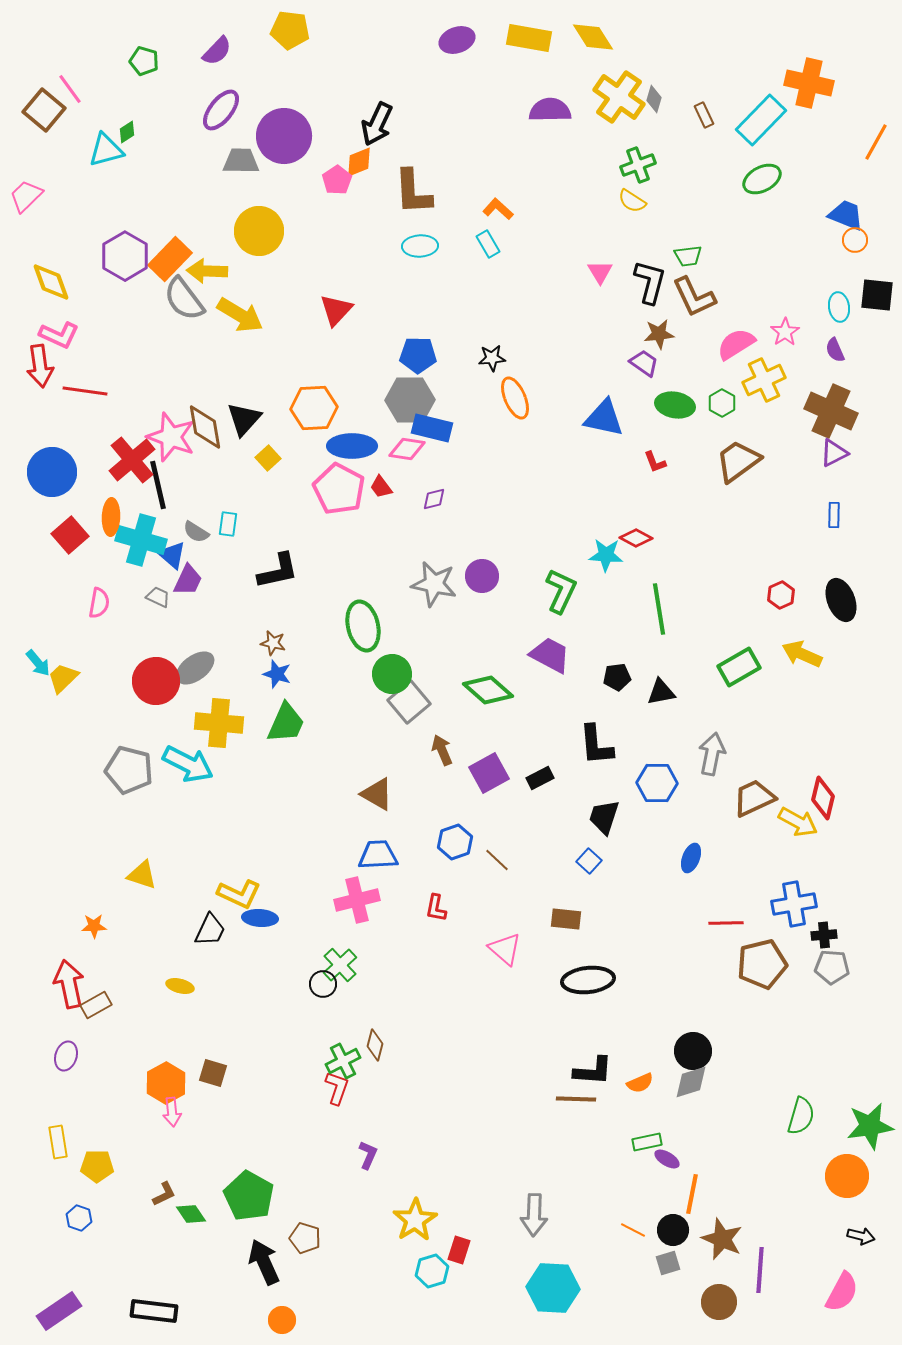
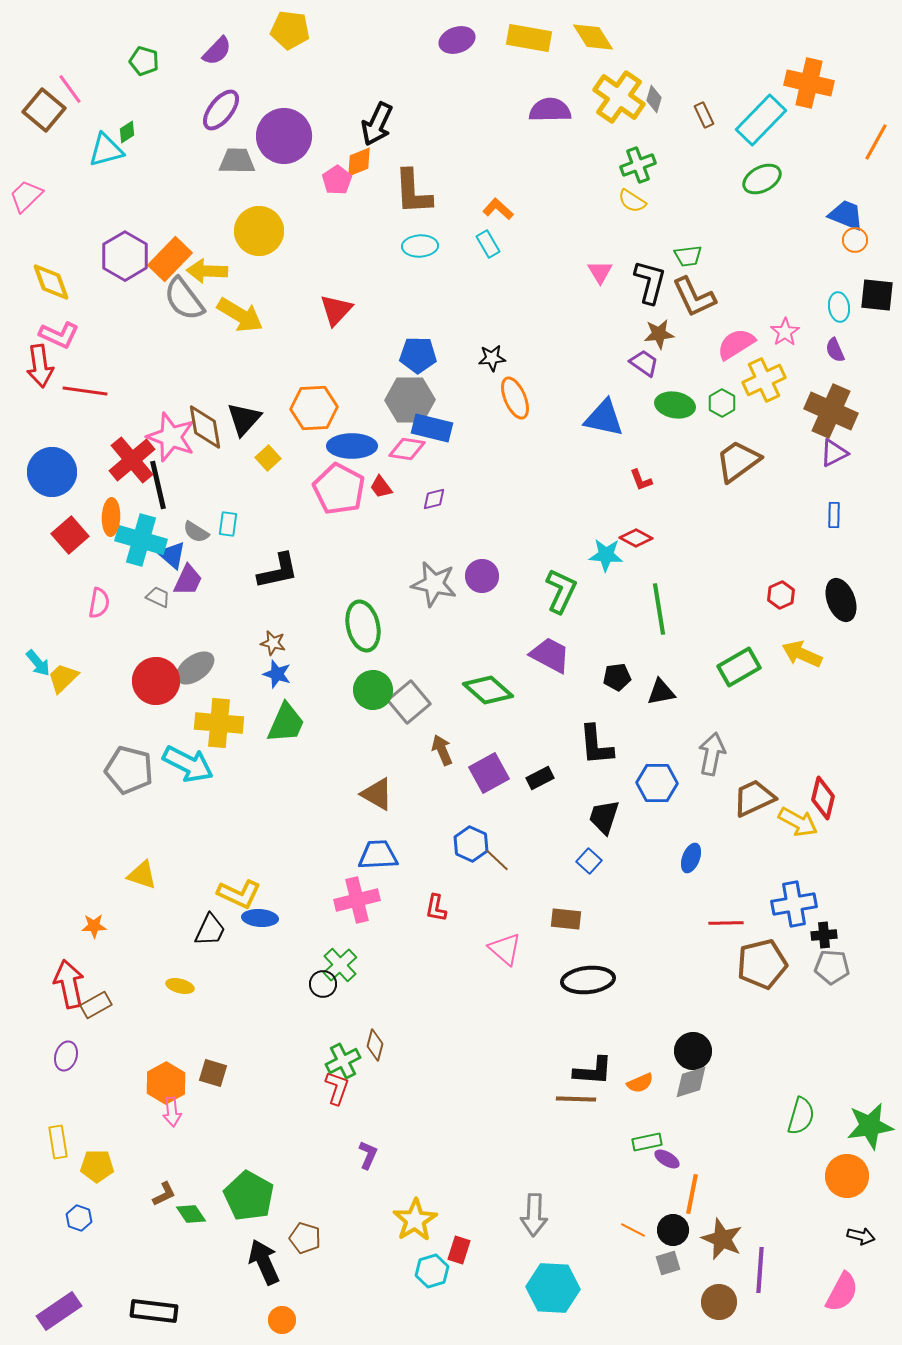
gray trapezoid at (241, 161): moved 4 px left
red L-shape at (655, 462): moved 14 px left, 18 px down
green circle at (392, 674): moved 19 px left, 16 px down
blue hexagon at (455, 842): moved 16 px right, 2 px down; rotated 16 degrees counterclockwise
